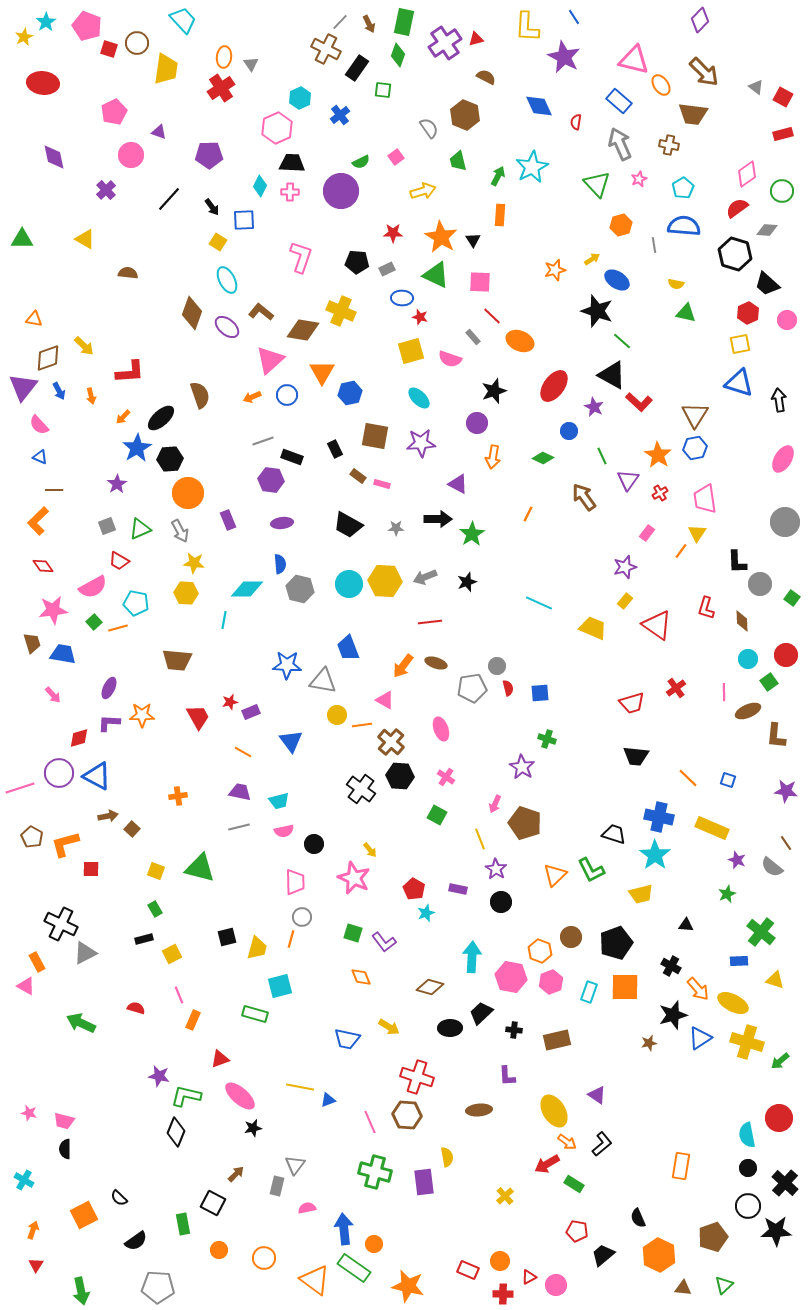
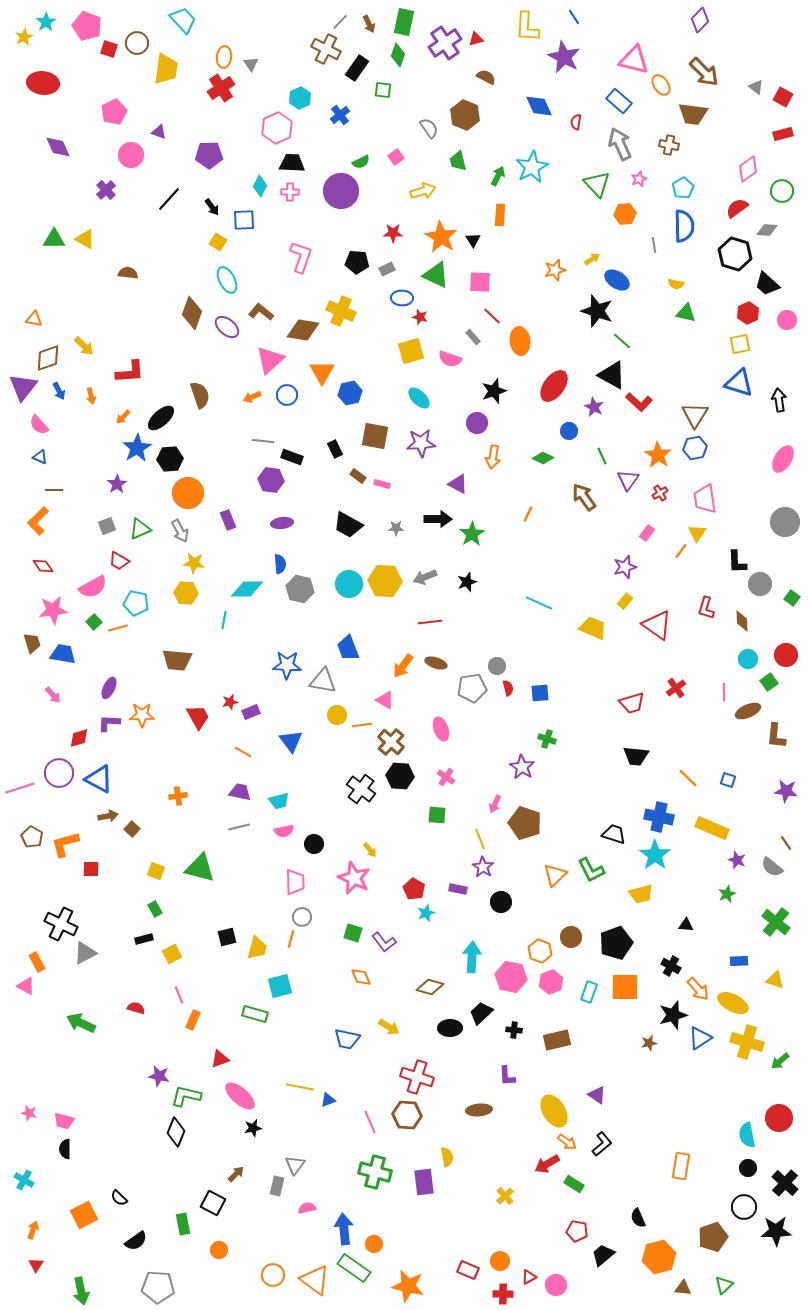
purple diamond at (54, 157): moved 4 px right, 10 px up; rotated 12 degrees counterclockwise
pink diamond at (747, 174): moved 1 px right, 5 px up
orange hexagon at (621, 225): moved 4 px right, 11 px up; rotated 10 degrees clockwise
blue semicircle at (684, 226): rotated 84 degrees clockwise
green triangle at (22, 239): moved 32 px right
orange ellipse at (520, 341): rotated 60 degrees clockwise
gray line at (263, 441): rotated 25 degrees clockwise
blue triangle at (97, 776): moved 2 px right, 3 px down
green square at (437, 815): rotated 24 degrees counterclockwise
purple star at (496, 869): moved 13 px left, 2 px up
green cross at (761, 932): moved 15 px right, 10 px up
black circle at (748, 1206): moved 4 px left, 1 px down
orange hexagon at (659, 1255): moved 2 px down; rotated 20 degrees clockwise
orange circle at (264, 1258): moved 9 px right, 17 px down
